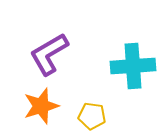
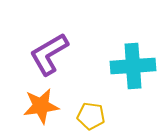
orange star: rotated 9 degrees clockwise
yellow pentagon: moved 1 px left
